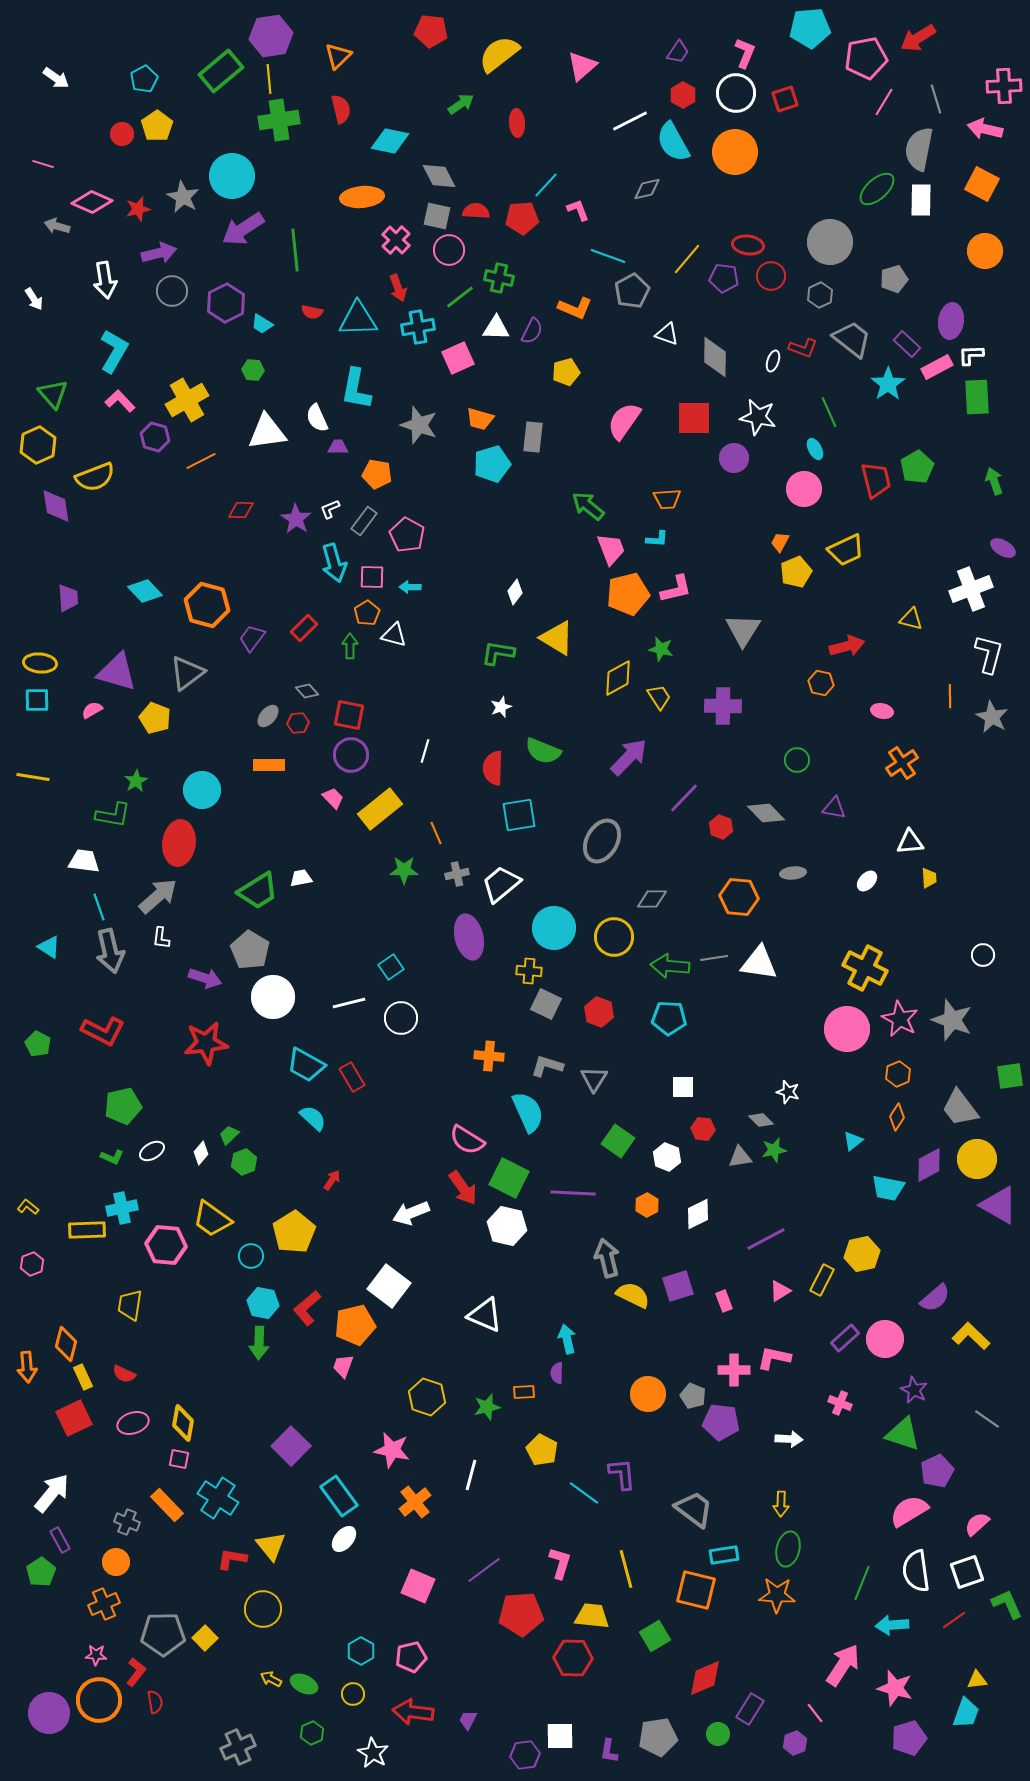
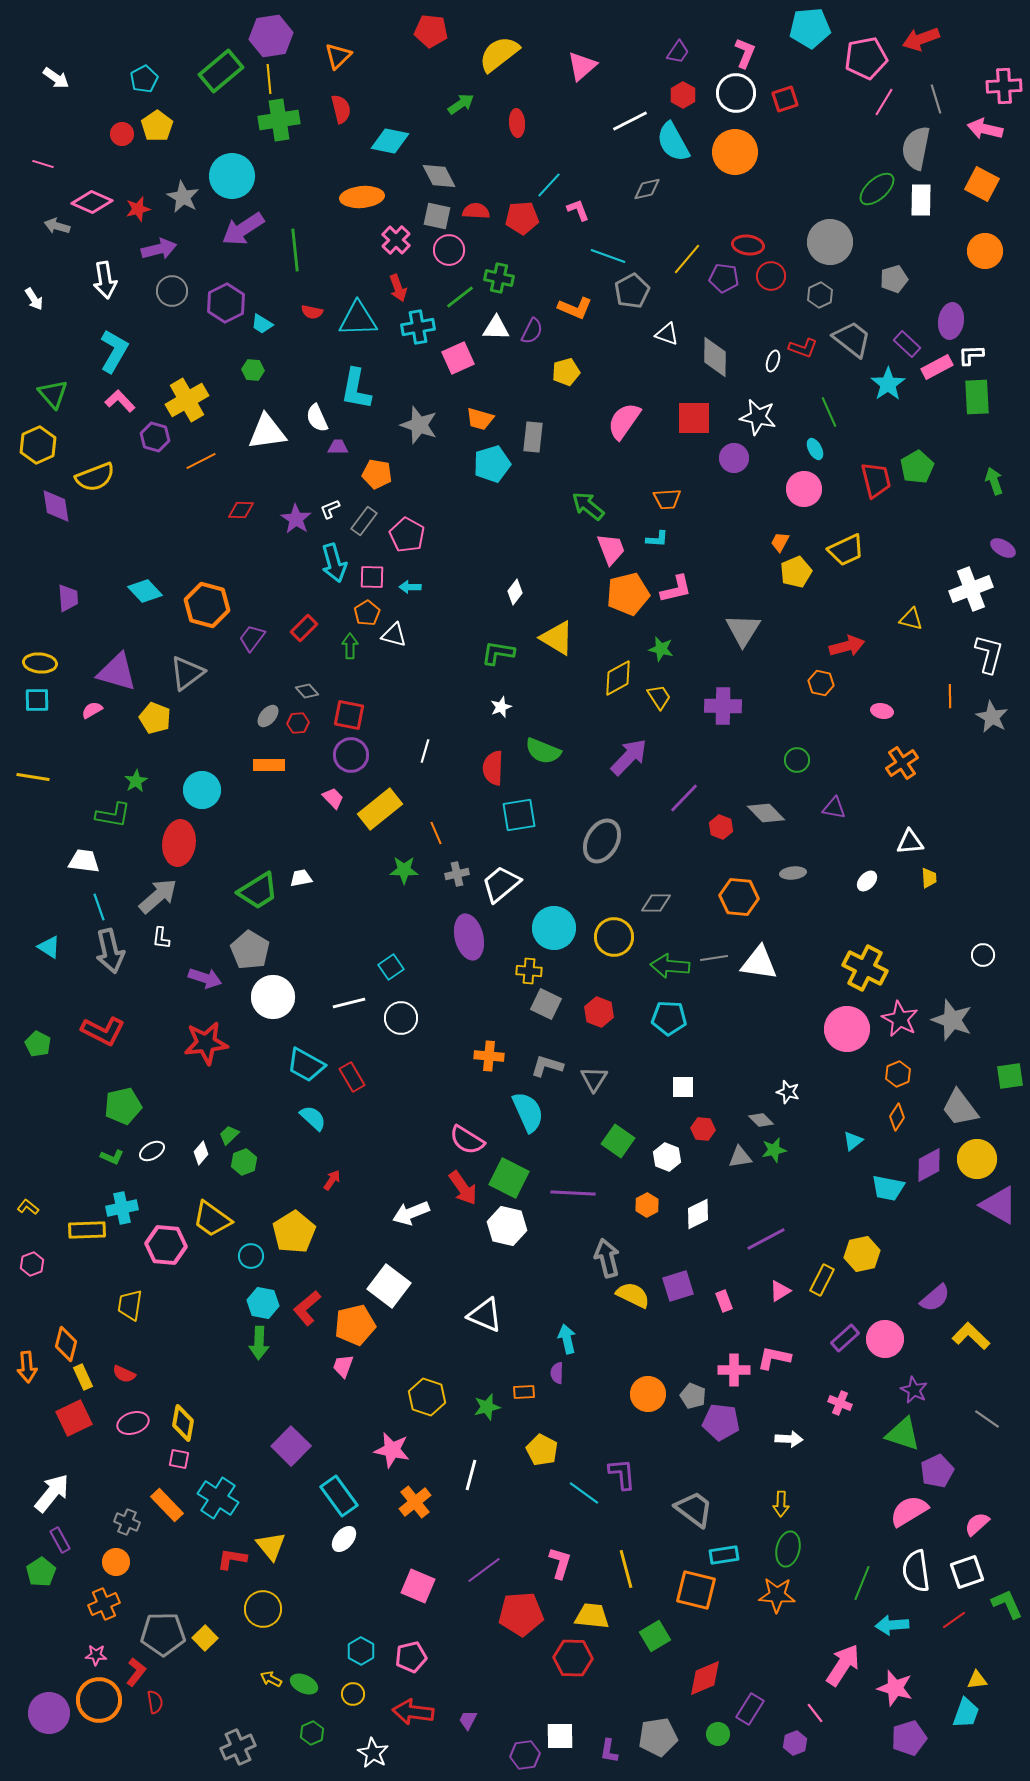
red arrow at (918, 38): moved 3 px right, 1 px down; rotated 12 degrees clockwise
gray semicircle at (919, 149): moved 3 px left, 1 px up
cyan line at (546, 185): moved 3 px right
purple arrow at (159, 253): moved 4 px up
gray diamond at (652, 899): moved 4 px right, 4 px down
